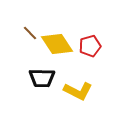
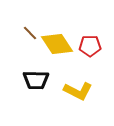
red pentagon: rotated 15 degrees clockwise
black trapezoid: moved 6 px left, 2 px down
